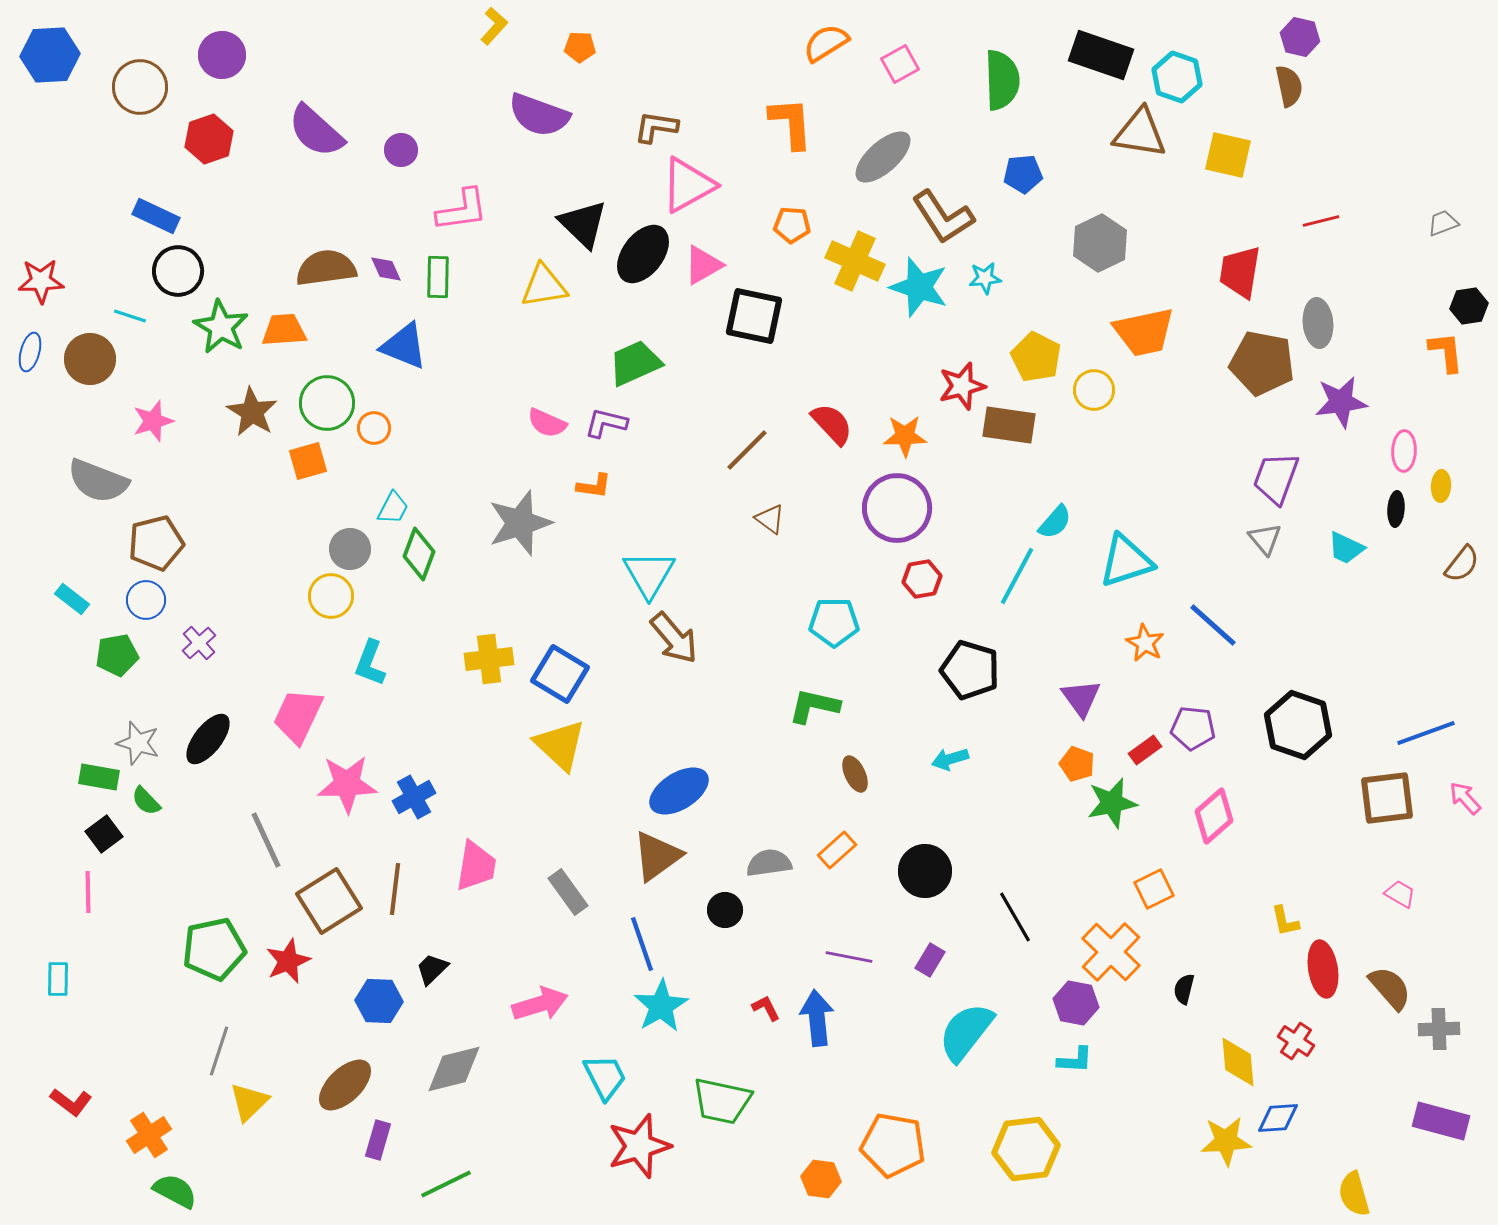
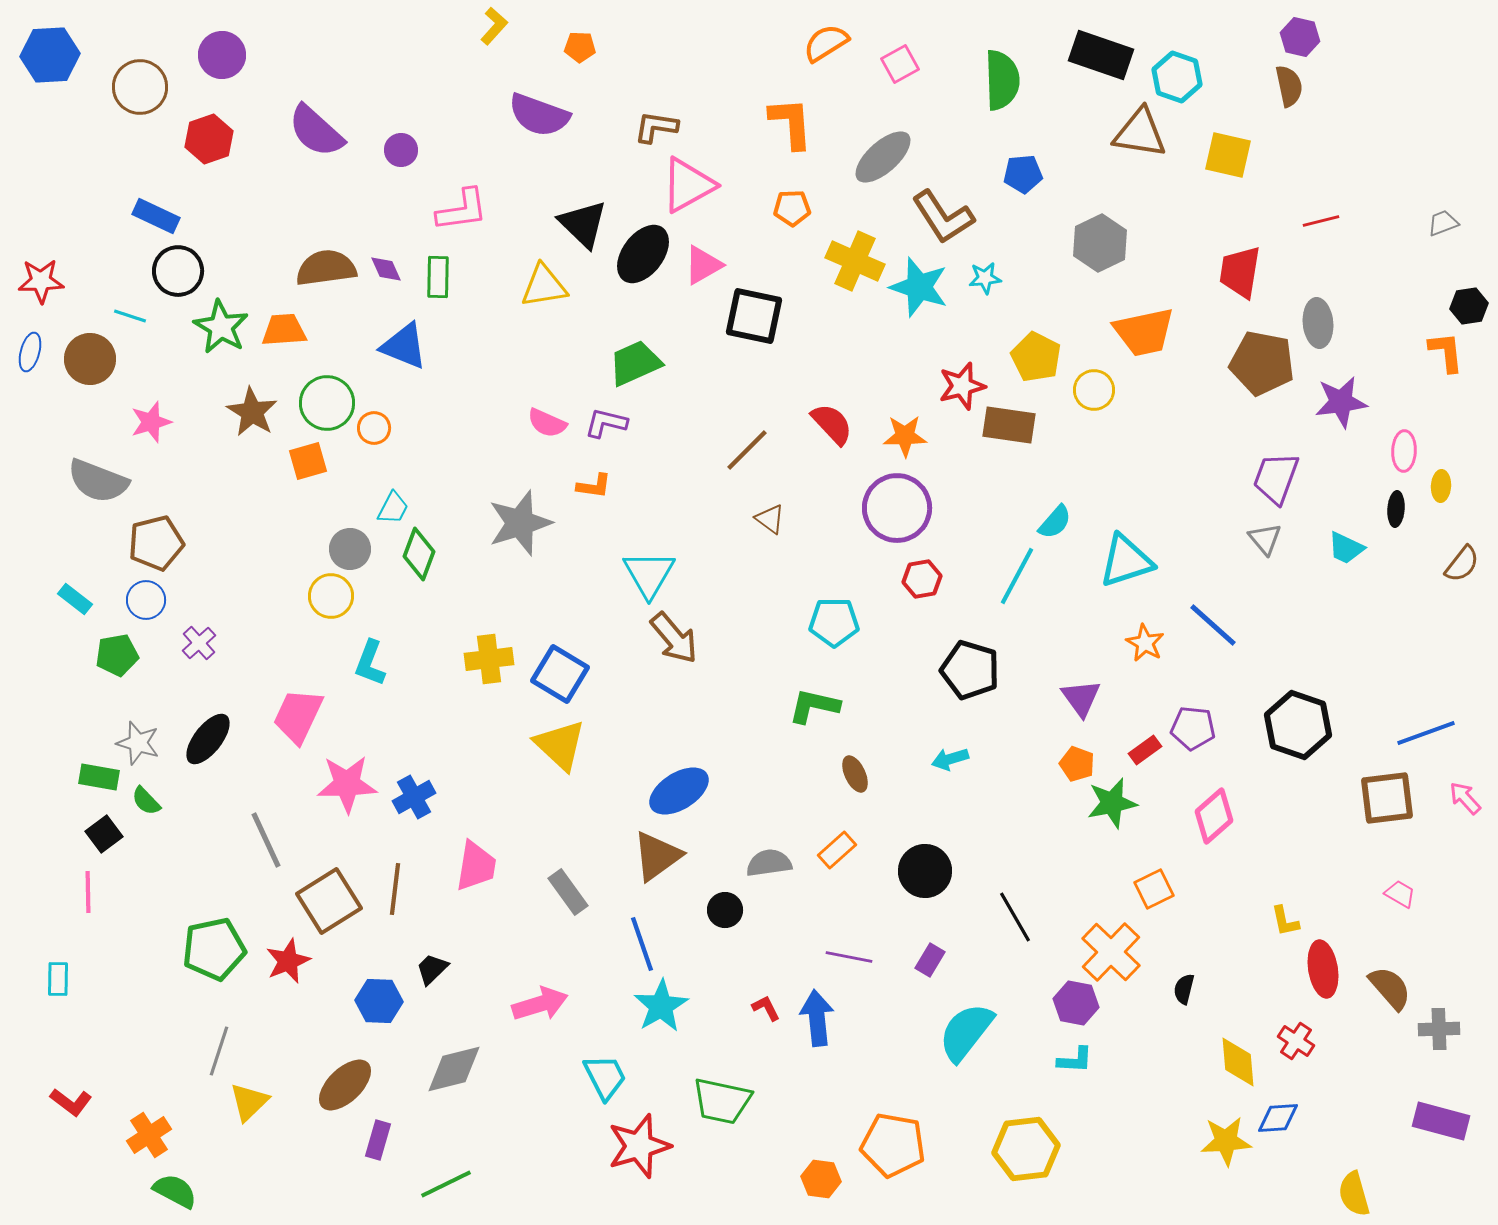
orange pentagon at (792, 225): moved 17 px up; rotated 6 degrees counterclockwise
pink star at (153, 421): moved 2 px left, 1 px down
cyan rectangle at (72, 599): moved 3 px right
